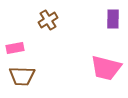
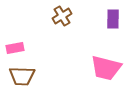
brown cross: moved 14 px right, 4 px up
